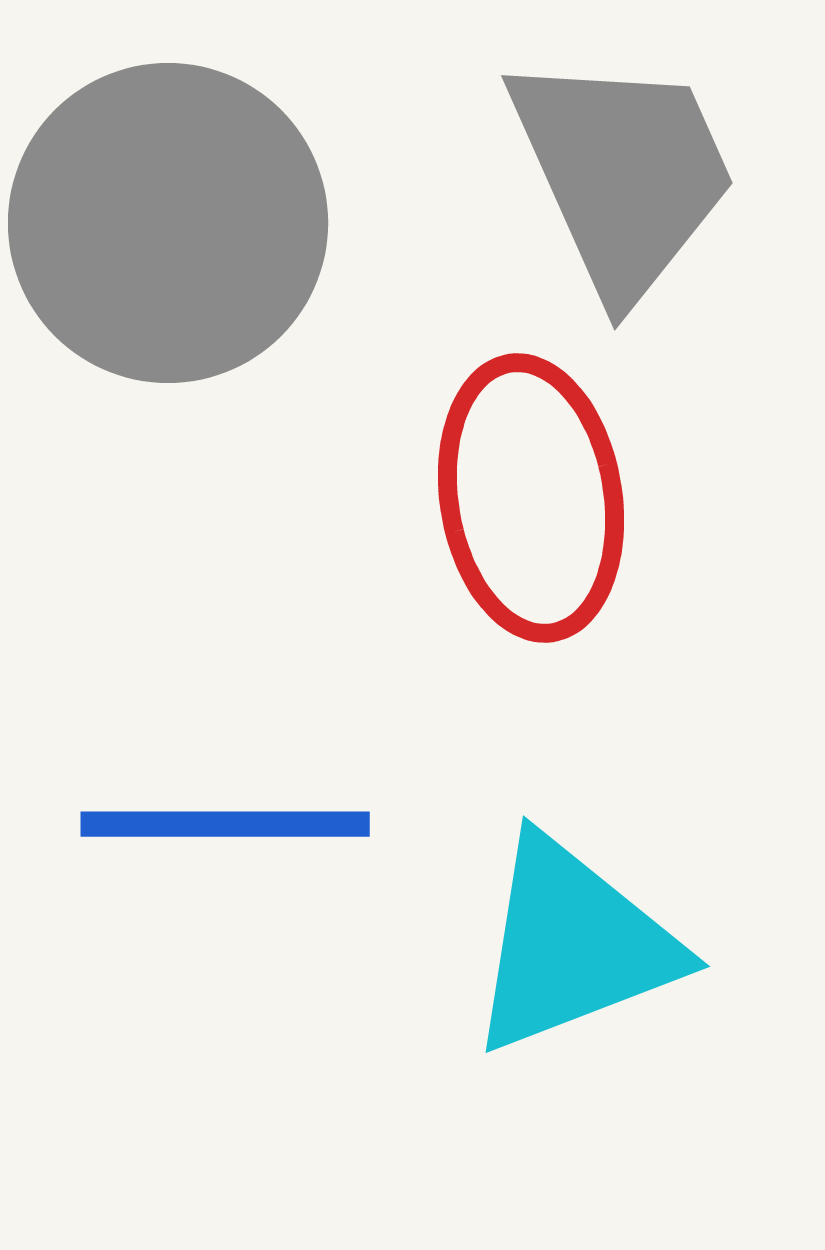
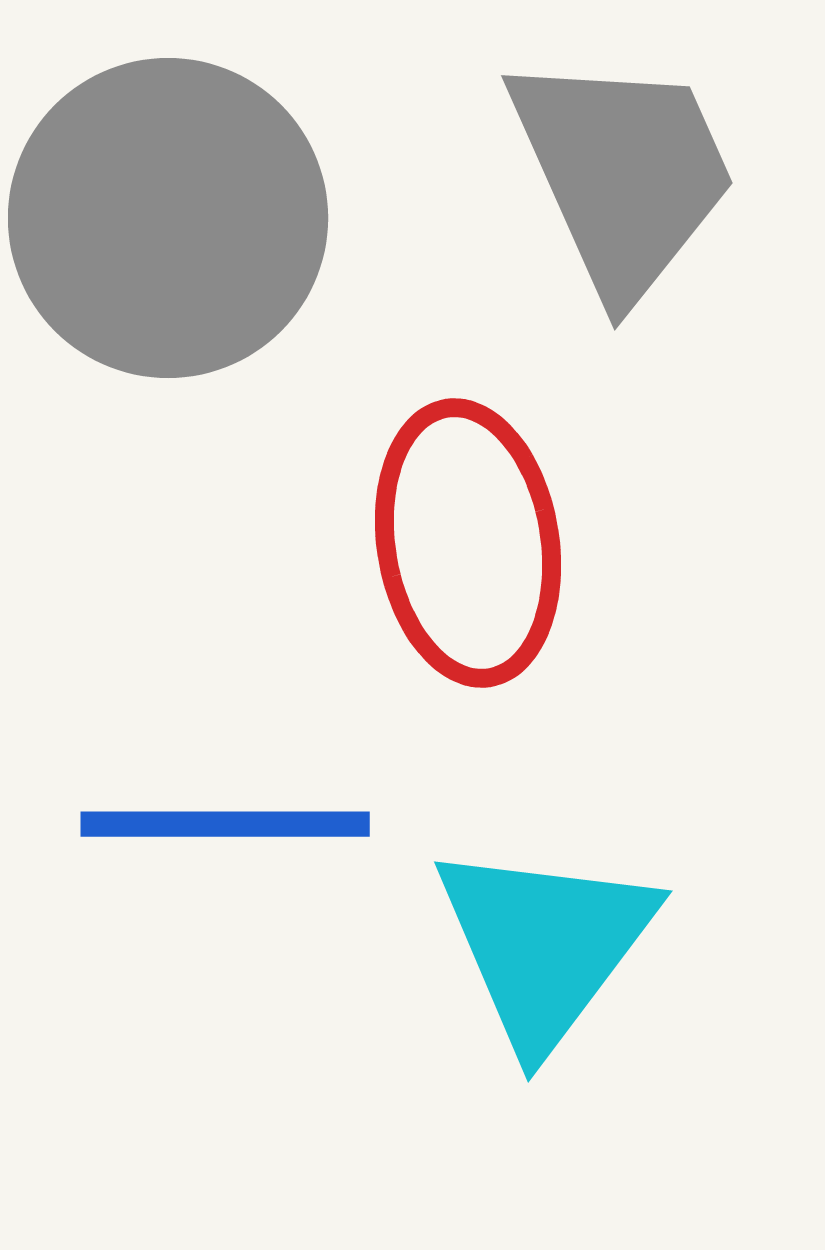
gray circle: moved 5 px up
red ellipse: moved 63 px left, 45 px down
cyan triangle: moved 28 px left; rotated 32 degrees counterclockwise
